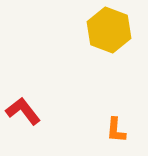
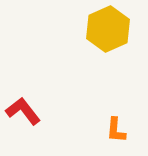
yellow hexagon: moved 1 px left, 1 px up; rotated 15 degrees clockwise
